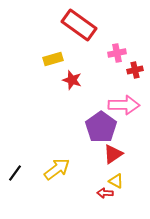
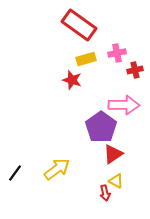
yellow rectangle: moved 33 px right
red arrow: rotated 105 degrees counterclockwise
